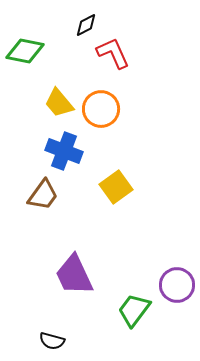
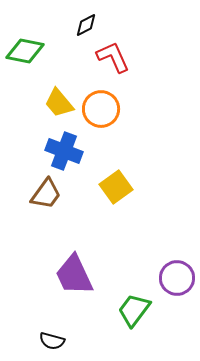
red L-shape: moved 4 px down
brown trapezoid: moved 3 px right, 1 px up
purple circle: moved 7 px up
